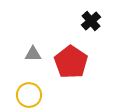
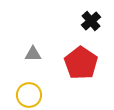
red pentagon: moved 10 px right, 1 px down
